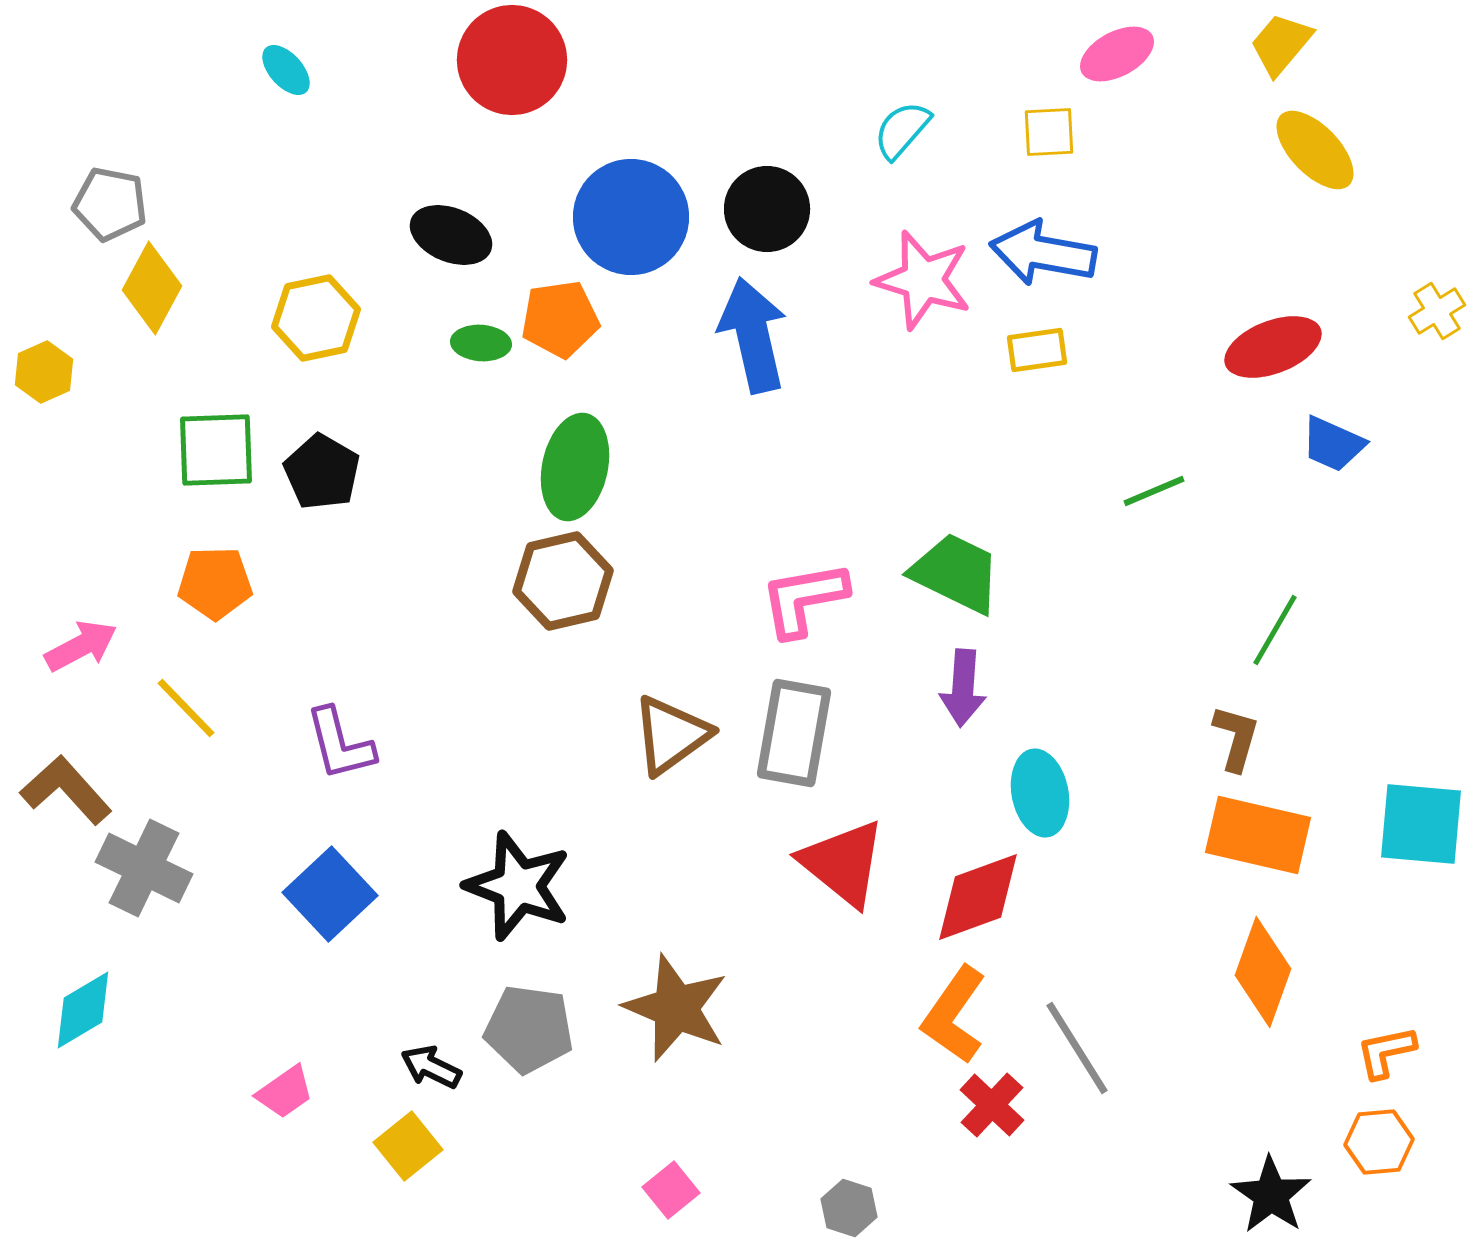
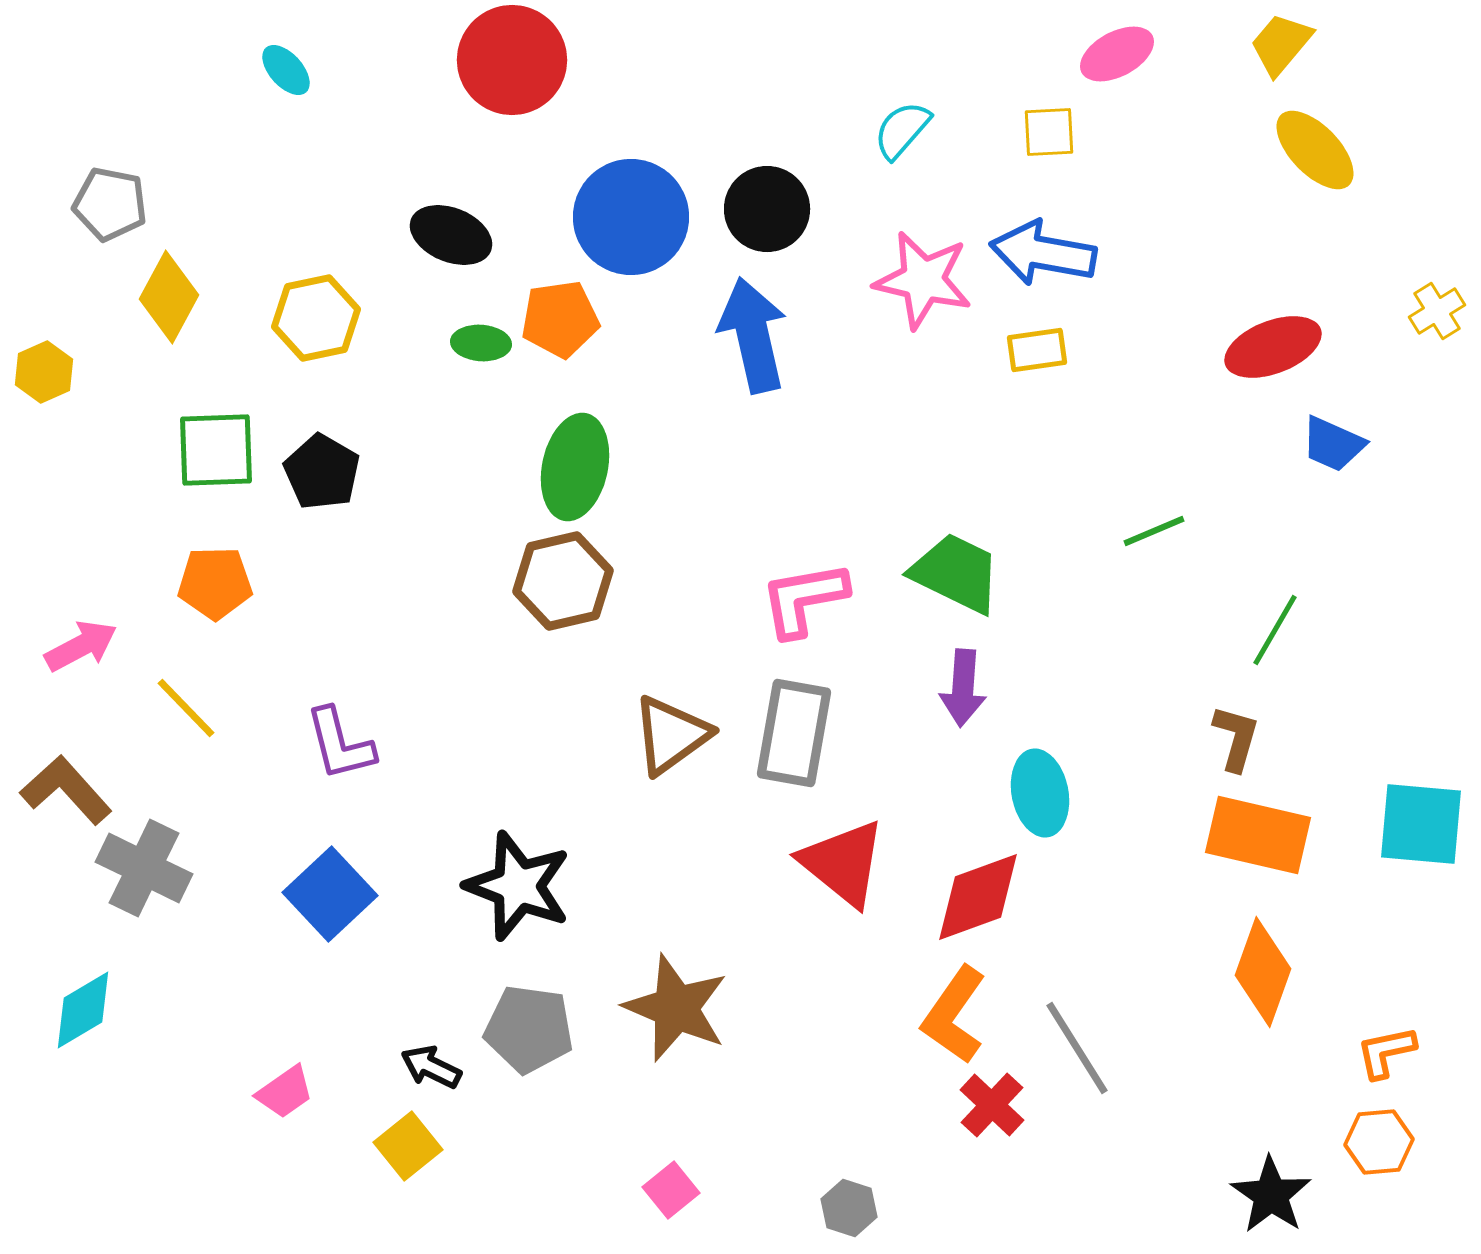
pink star at (923, 280): rotated 4 degrees counterclockwise
yellow diamond at (152, 288): moved 17 px right, 9 px down
green line at (1154, 491): moved 40 px down
